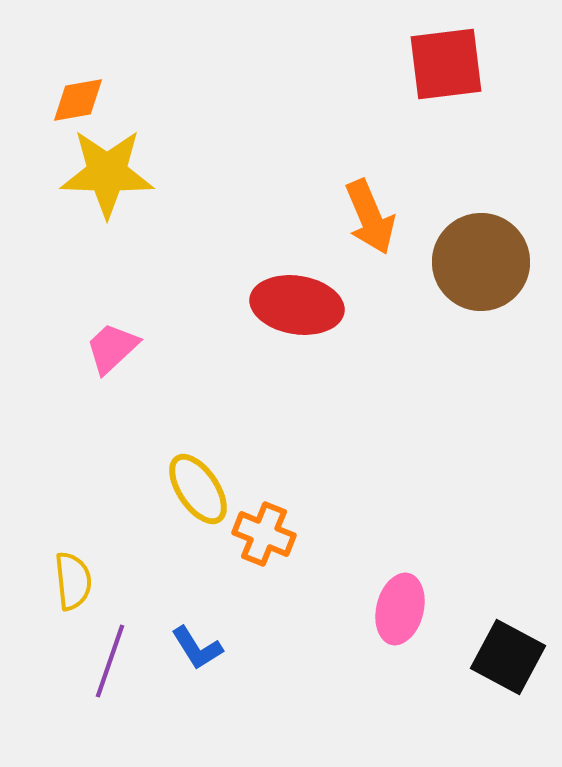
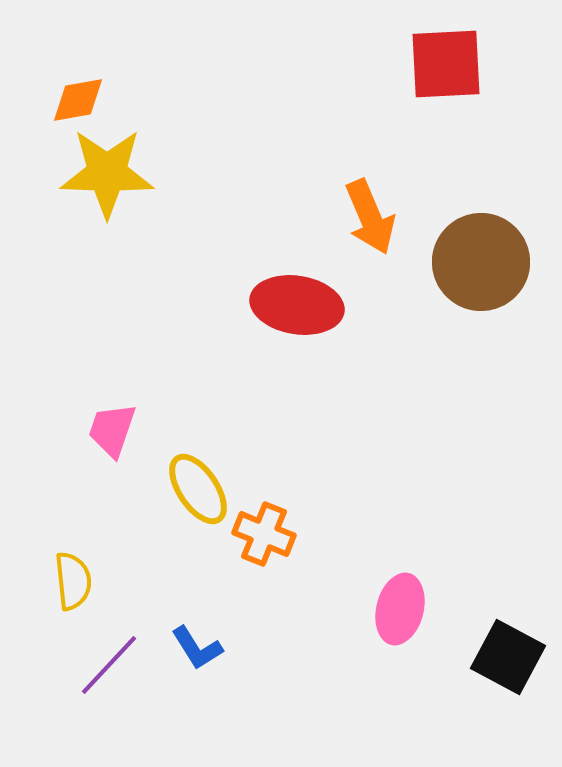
red square: rotated 4 degrees clockwise
pink trapezoid: moved 82 px down; rotated 28 degrees counterclockwise
purple line: moved 1 px left, 4 px down; rotated 24 degrees clockwise
